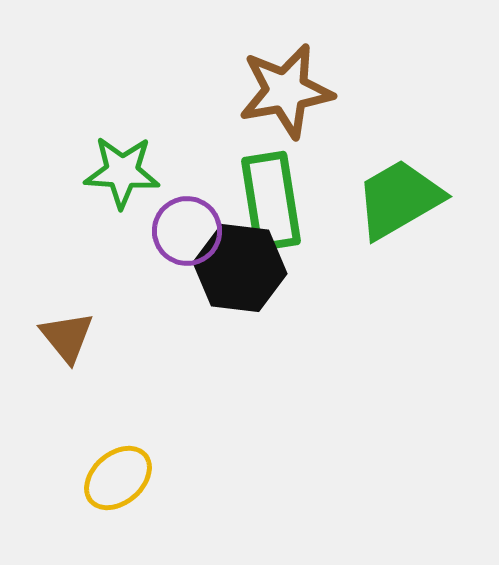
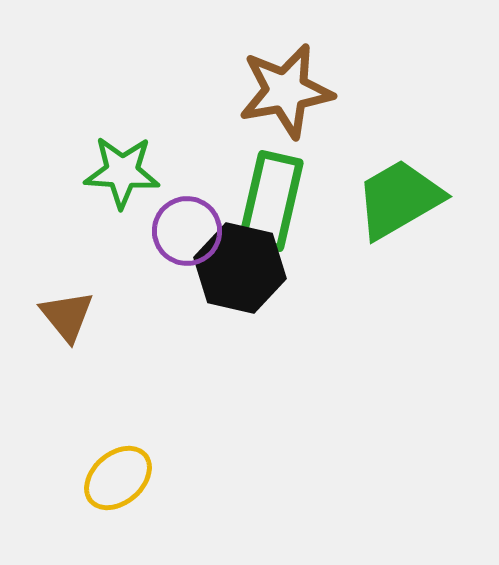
green rectangle: rotated 22 degrees clockwise
black hexagon: rotated 6 degrees clockwise
brown triangle: moved 21 px up
